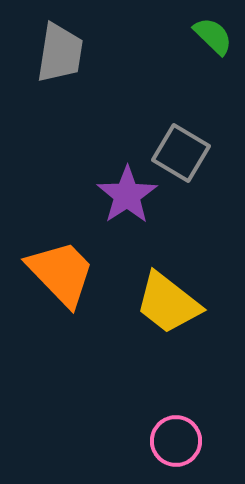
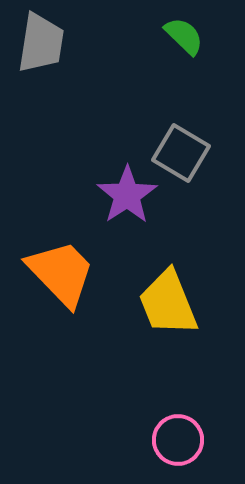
green semicircle: moved 29 px left
gray trapezoid: moved 19 px left, 10 px up
yellow trapezoid: rotated 30 degrees clockwise
pink circle: moved 2 px right, 1 px up
